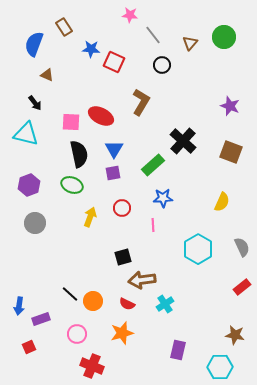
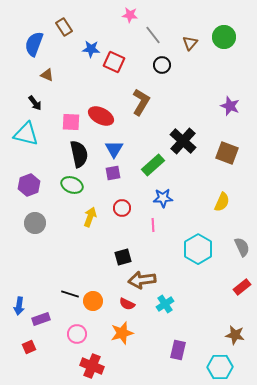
brown square at (231, 152): moved 4 px left, 1 px down
black line at (70, 294): rotated 24 degrees counterclockwise
